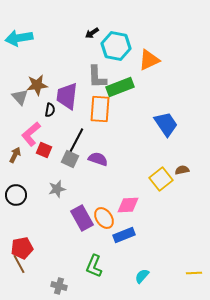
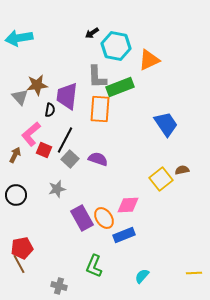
black line: moved 11 px left, 1 px up
gray square: rotated 18 degrees clockwise
